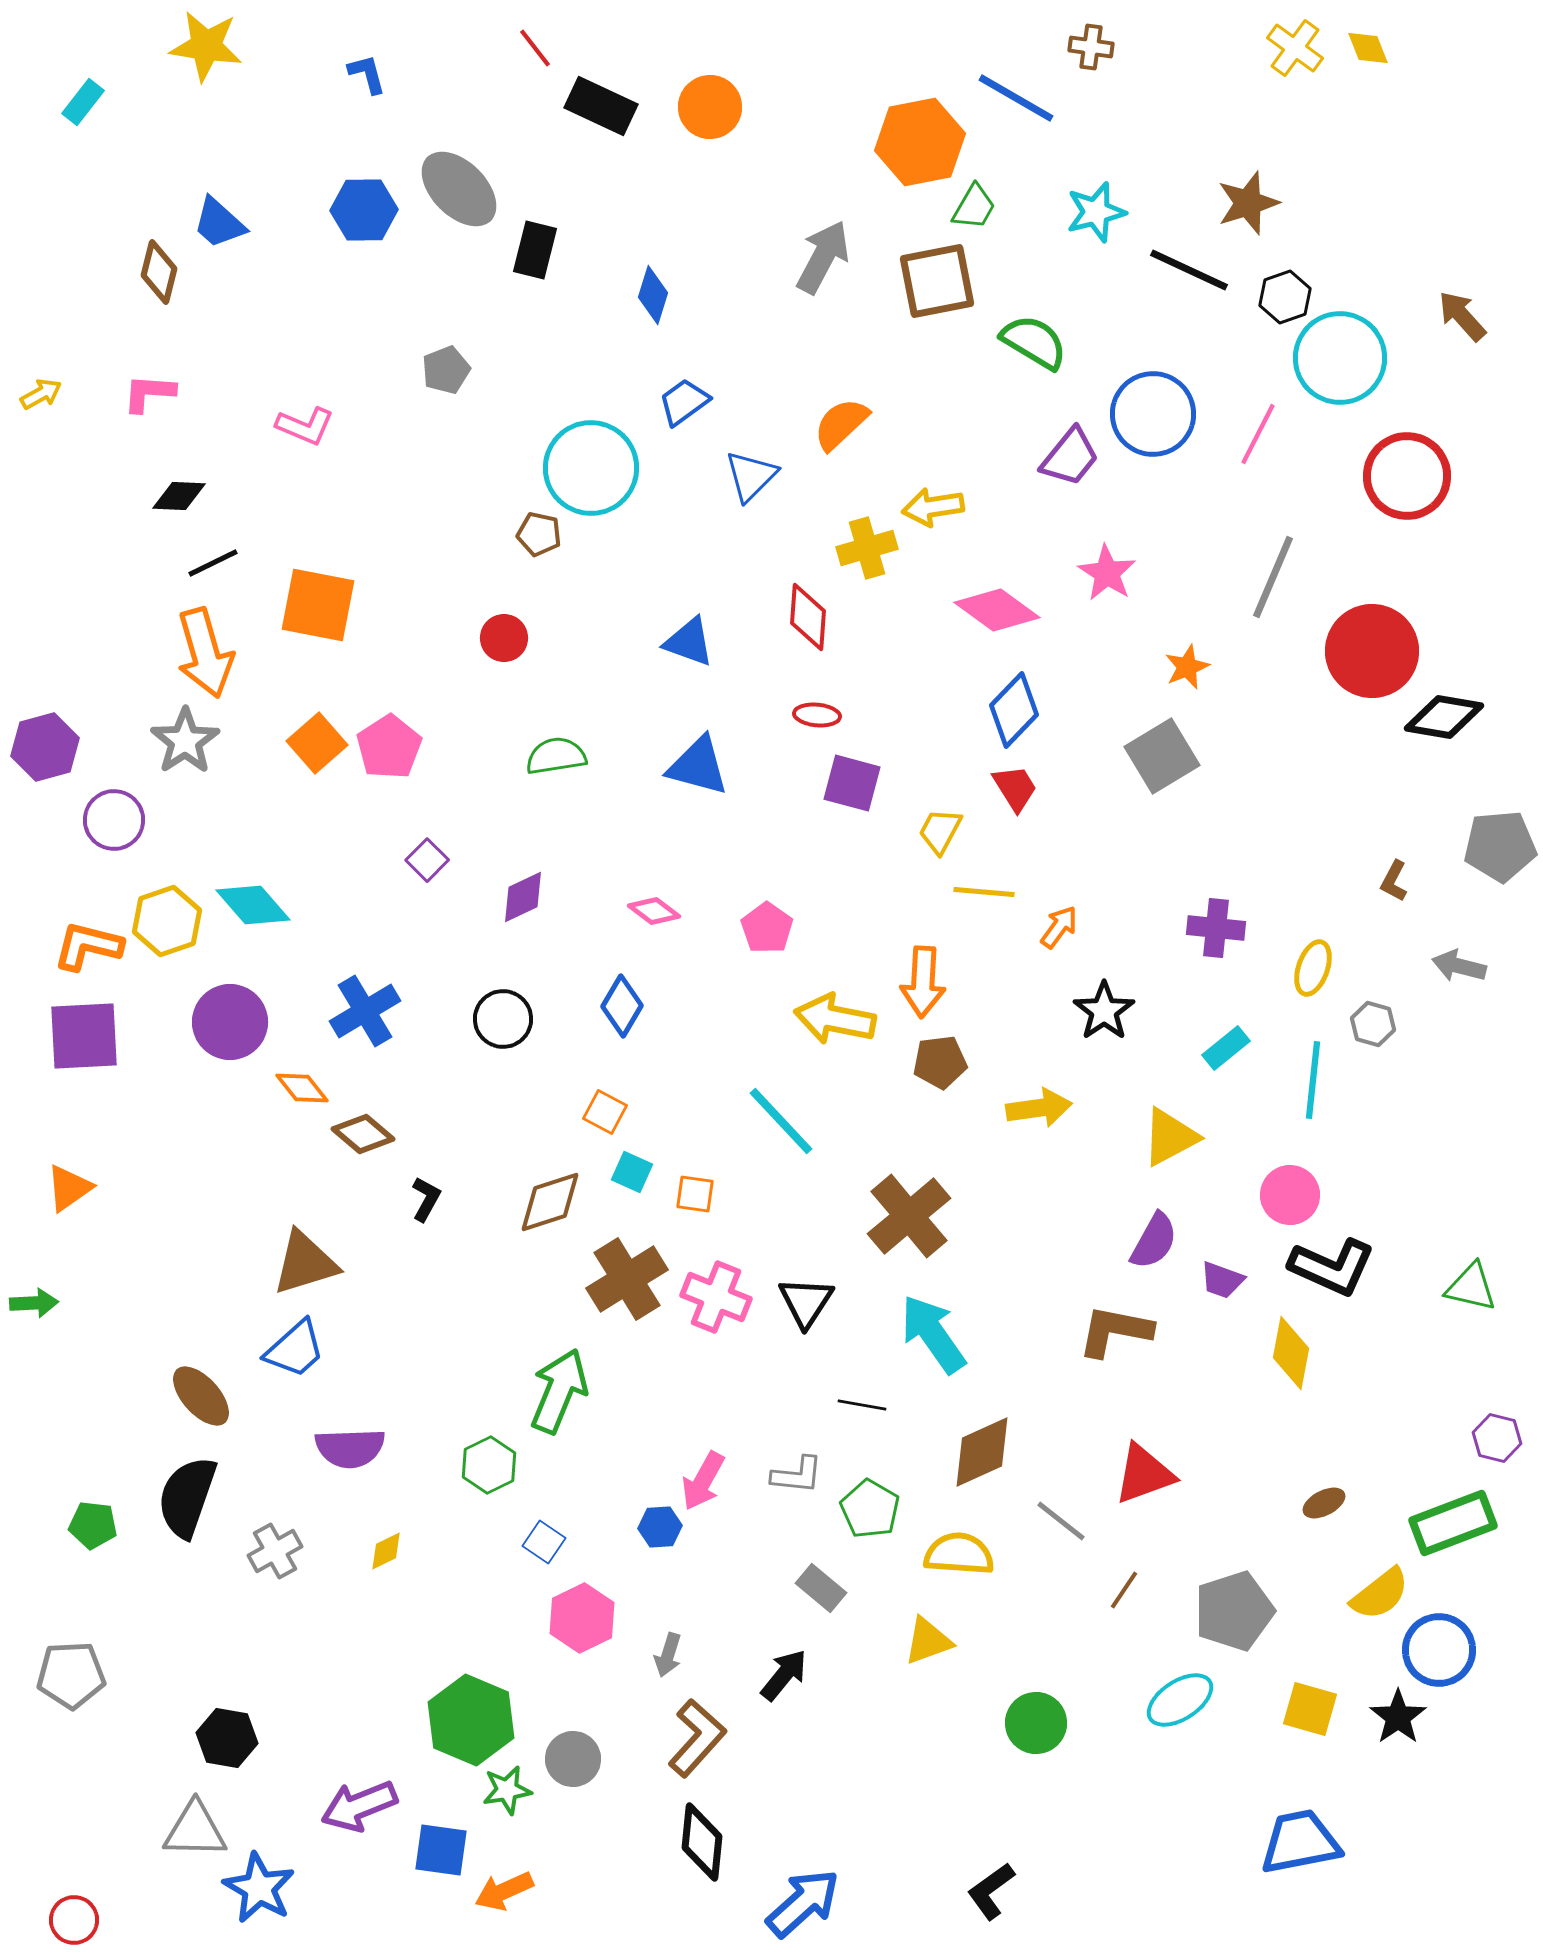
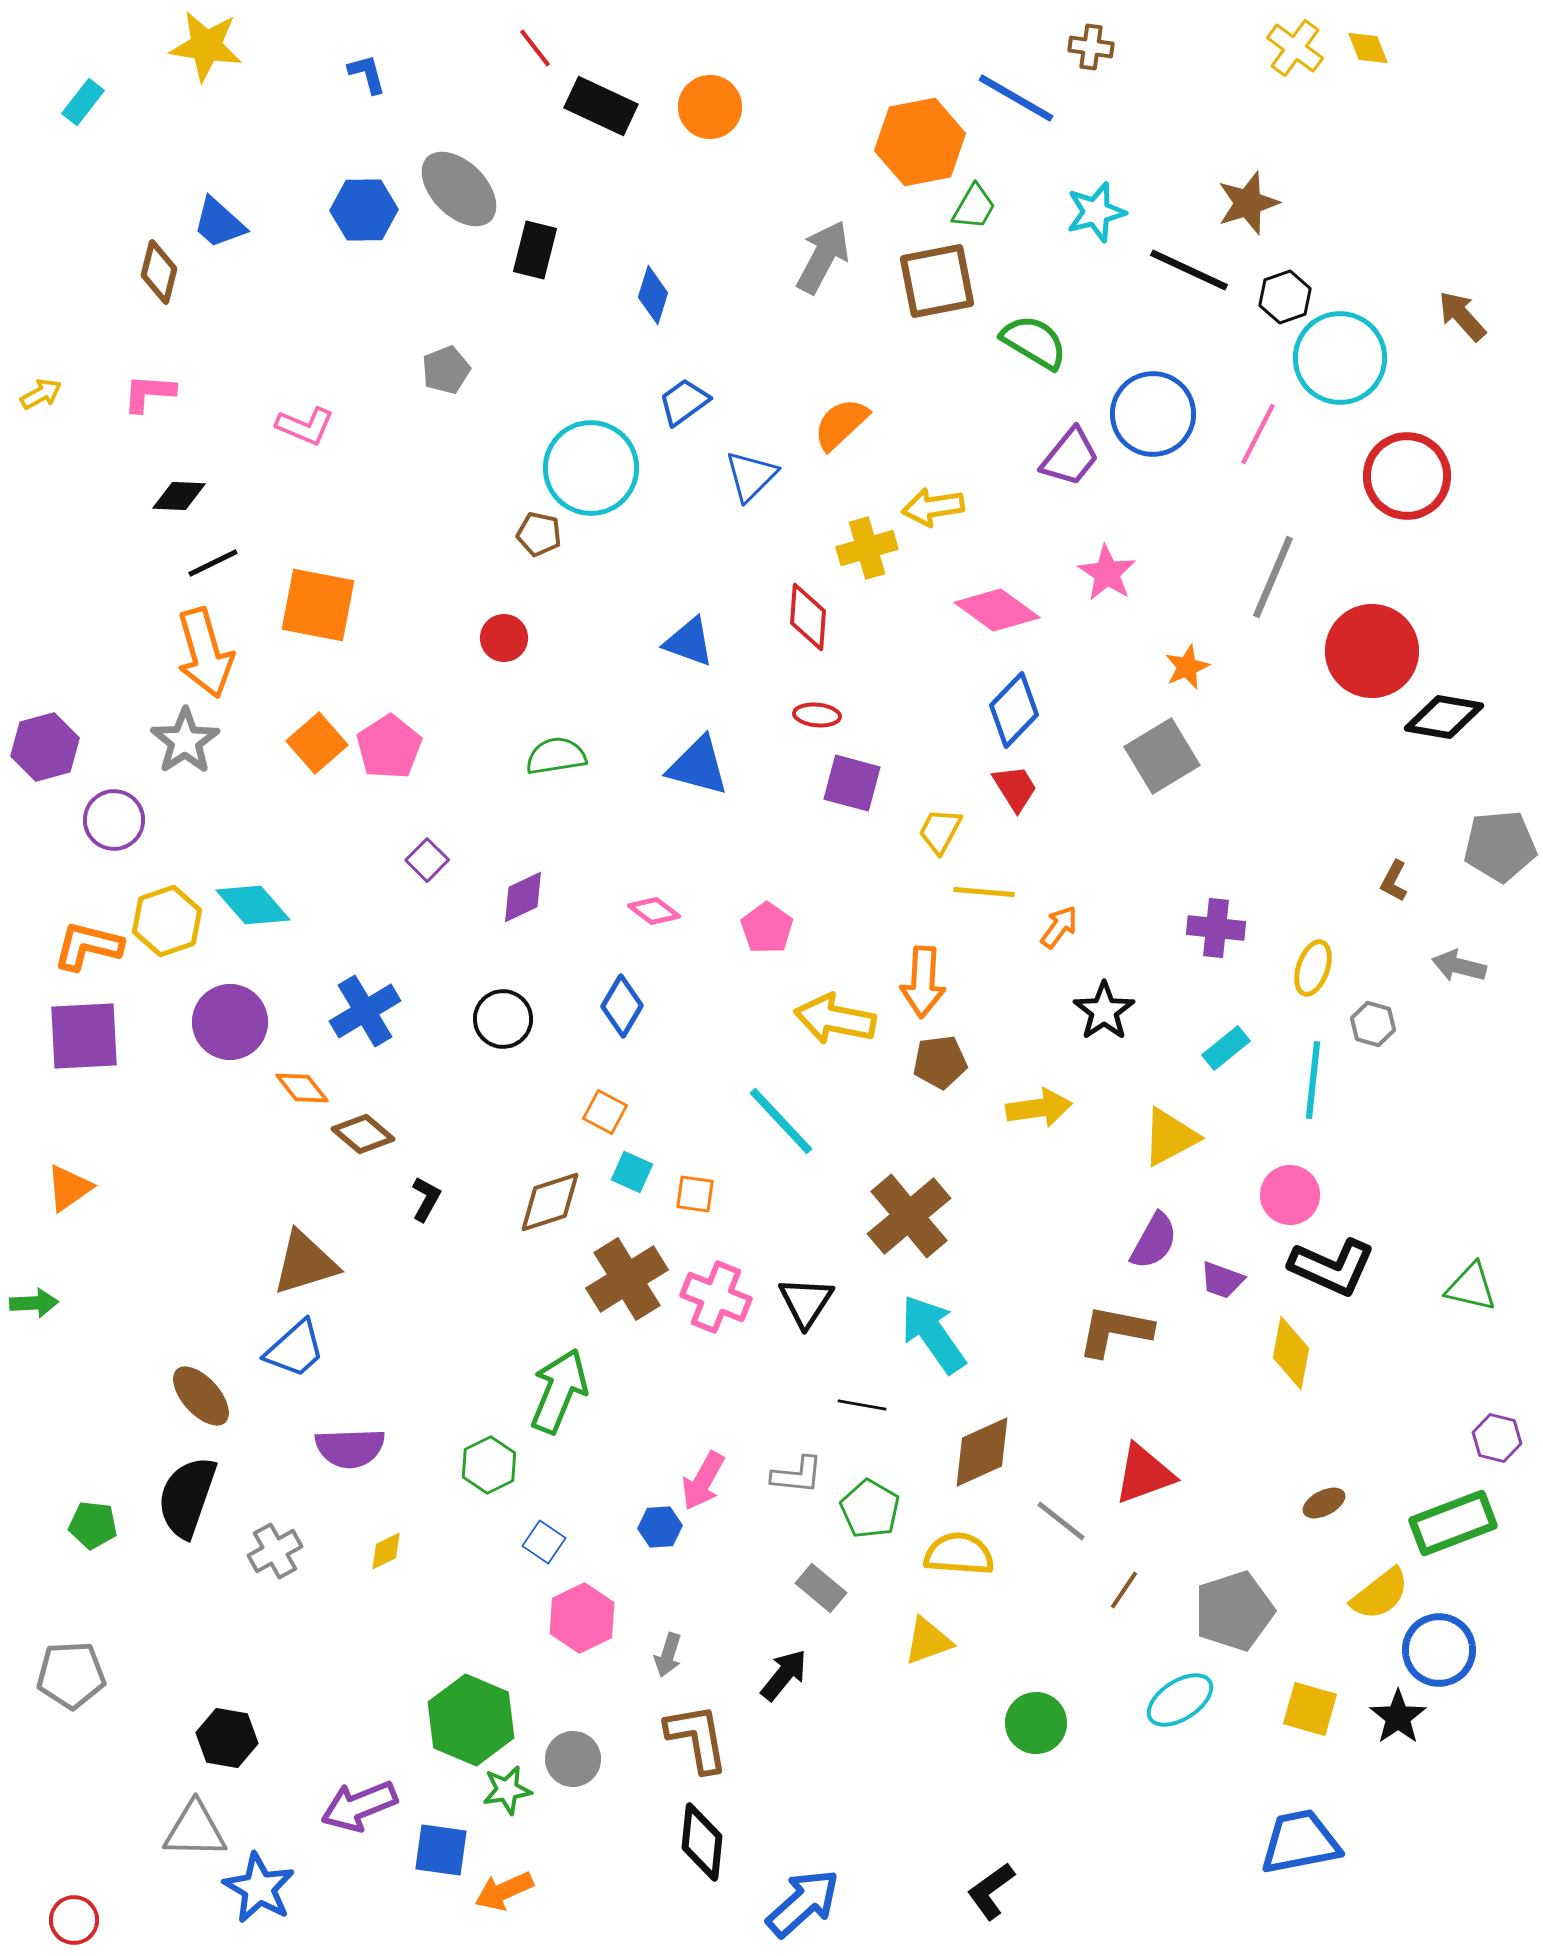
brown L-shape at (697, 1738): rotated 52 degrees counterclockwise
